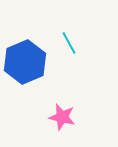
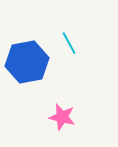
blue hexagon: moved 2 px right; rotated 12 degrees clockwise
